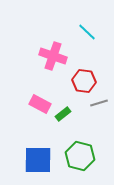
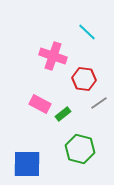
red hexagon: moved 2 px up
gray line: rotated 18 degrees counterclockwise
green hexagon: moved 7 px up
blue square: moved 11 px left, 4 px down
